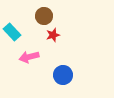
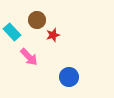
brown circle: moved 7 px left, 4 px down
pink arrow: rotated 120 degrees counterclockwise
blue circle: moved 6 px right, 2 px down
